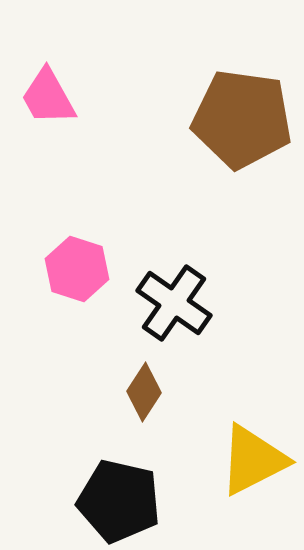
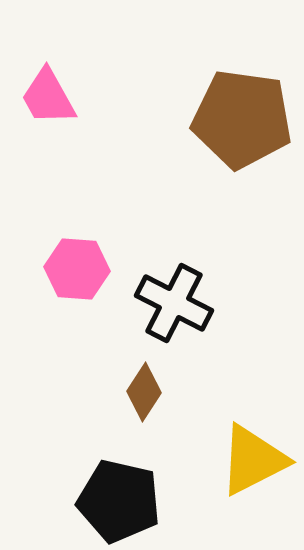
pink hexagon: rotated 14 degrees counterclockwise
black cross: rotated 8 degrees counterclockwise
